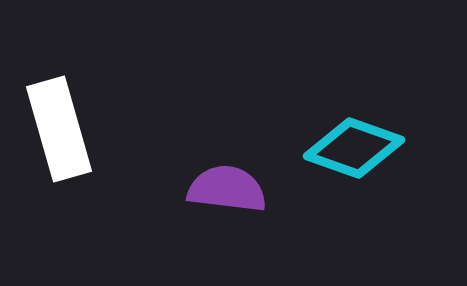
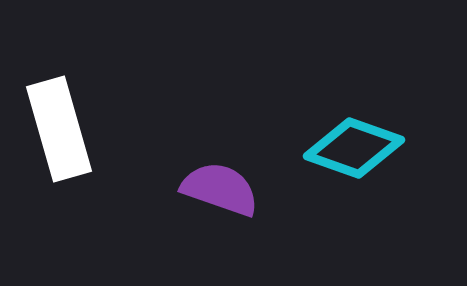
purple semicircle: moved 7 px left; rotated 12 degrees clockwise
